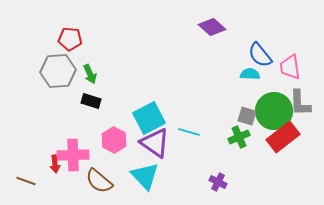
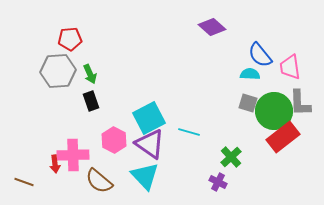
red pentagon: rotated 10 degrees counterclockwise
black rectangle: rotated 54 degrees clockwise
gray square: moved 1 px right, 13 px up
green cross: moved 8 px left, 20 px down; rotated 20 degrees counterclockwise
purple triangle: moved 5 px left, 1 px down
brown line: moved 2 px left, 1 px down
